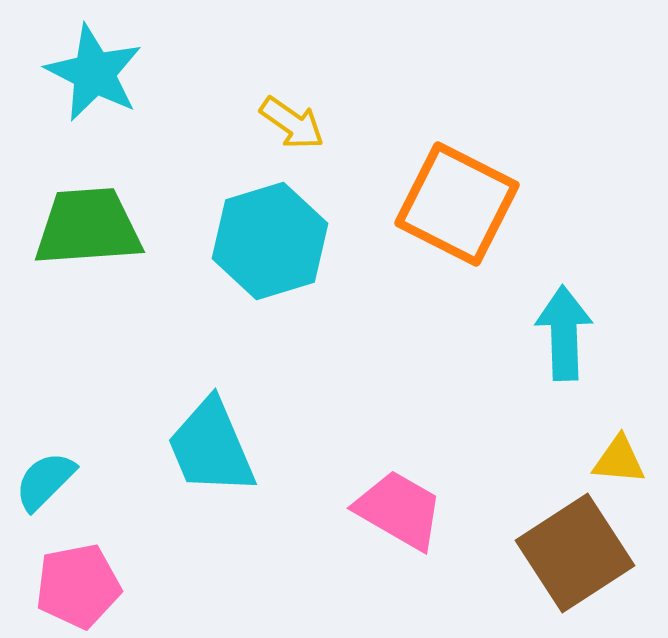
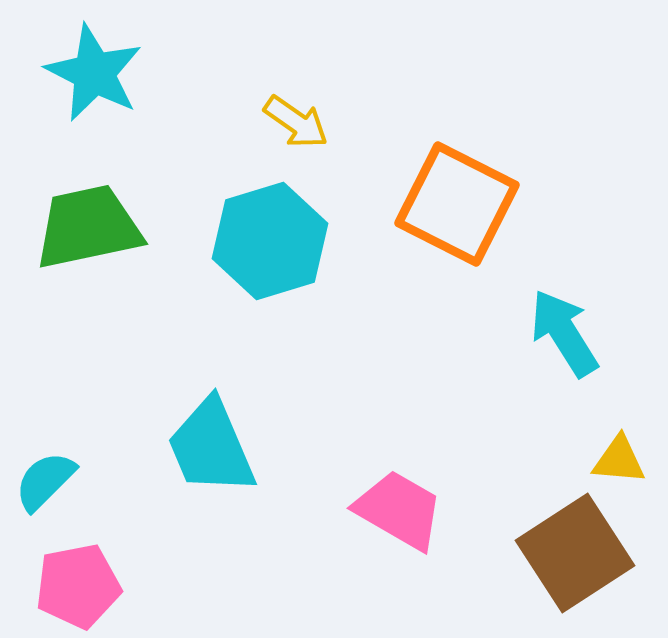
yellow arrow: moved 4 px right, 1 px up
green trapezoid: rotated 8 degrees counterclockwise
cyan arrow: rotated 30 degrees counterclockwise
